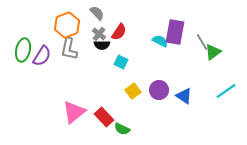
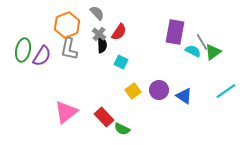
cyan semicircle: moved 33 px right, 10 px down
black semicircle: rotated 91 degrees counterclockwise
pink triangle: moved 8 px left
